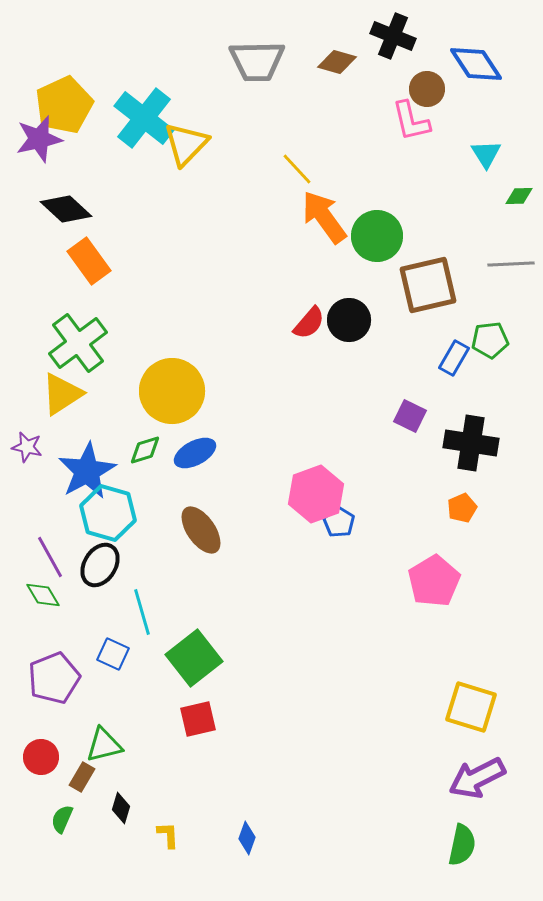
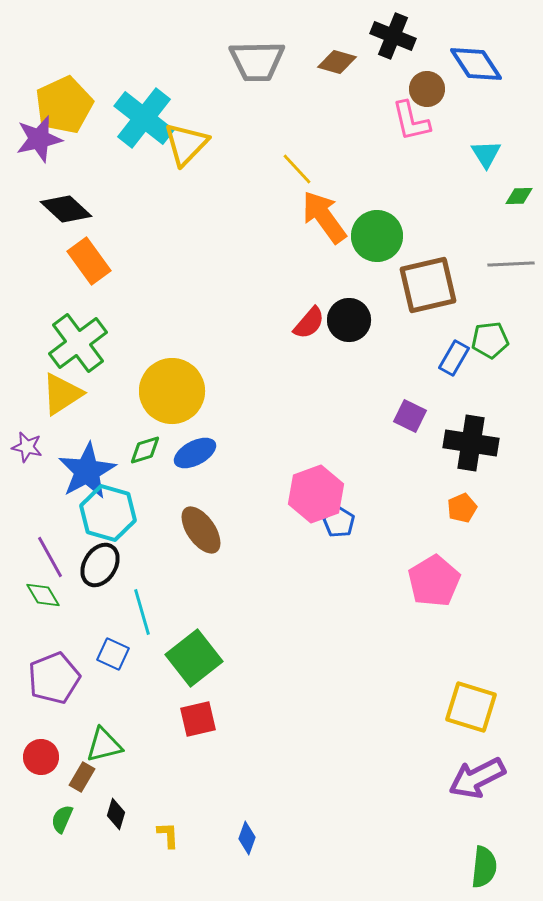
black diamond at (121, 808): moved 5 px left, 6 px down
green semicircle at (462, 845): moved 22 px right, 22 px down; rotated 6 degrees counterclockwise
